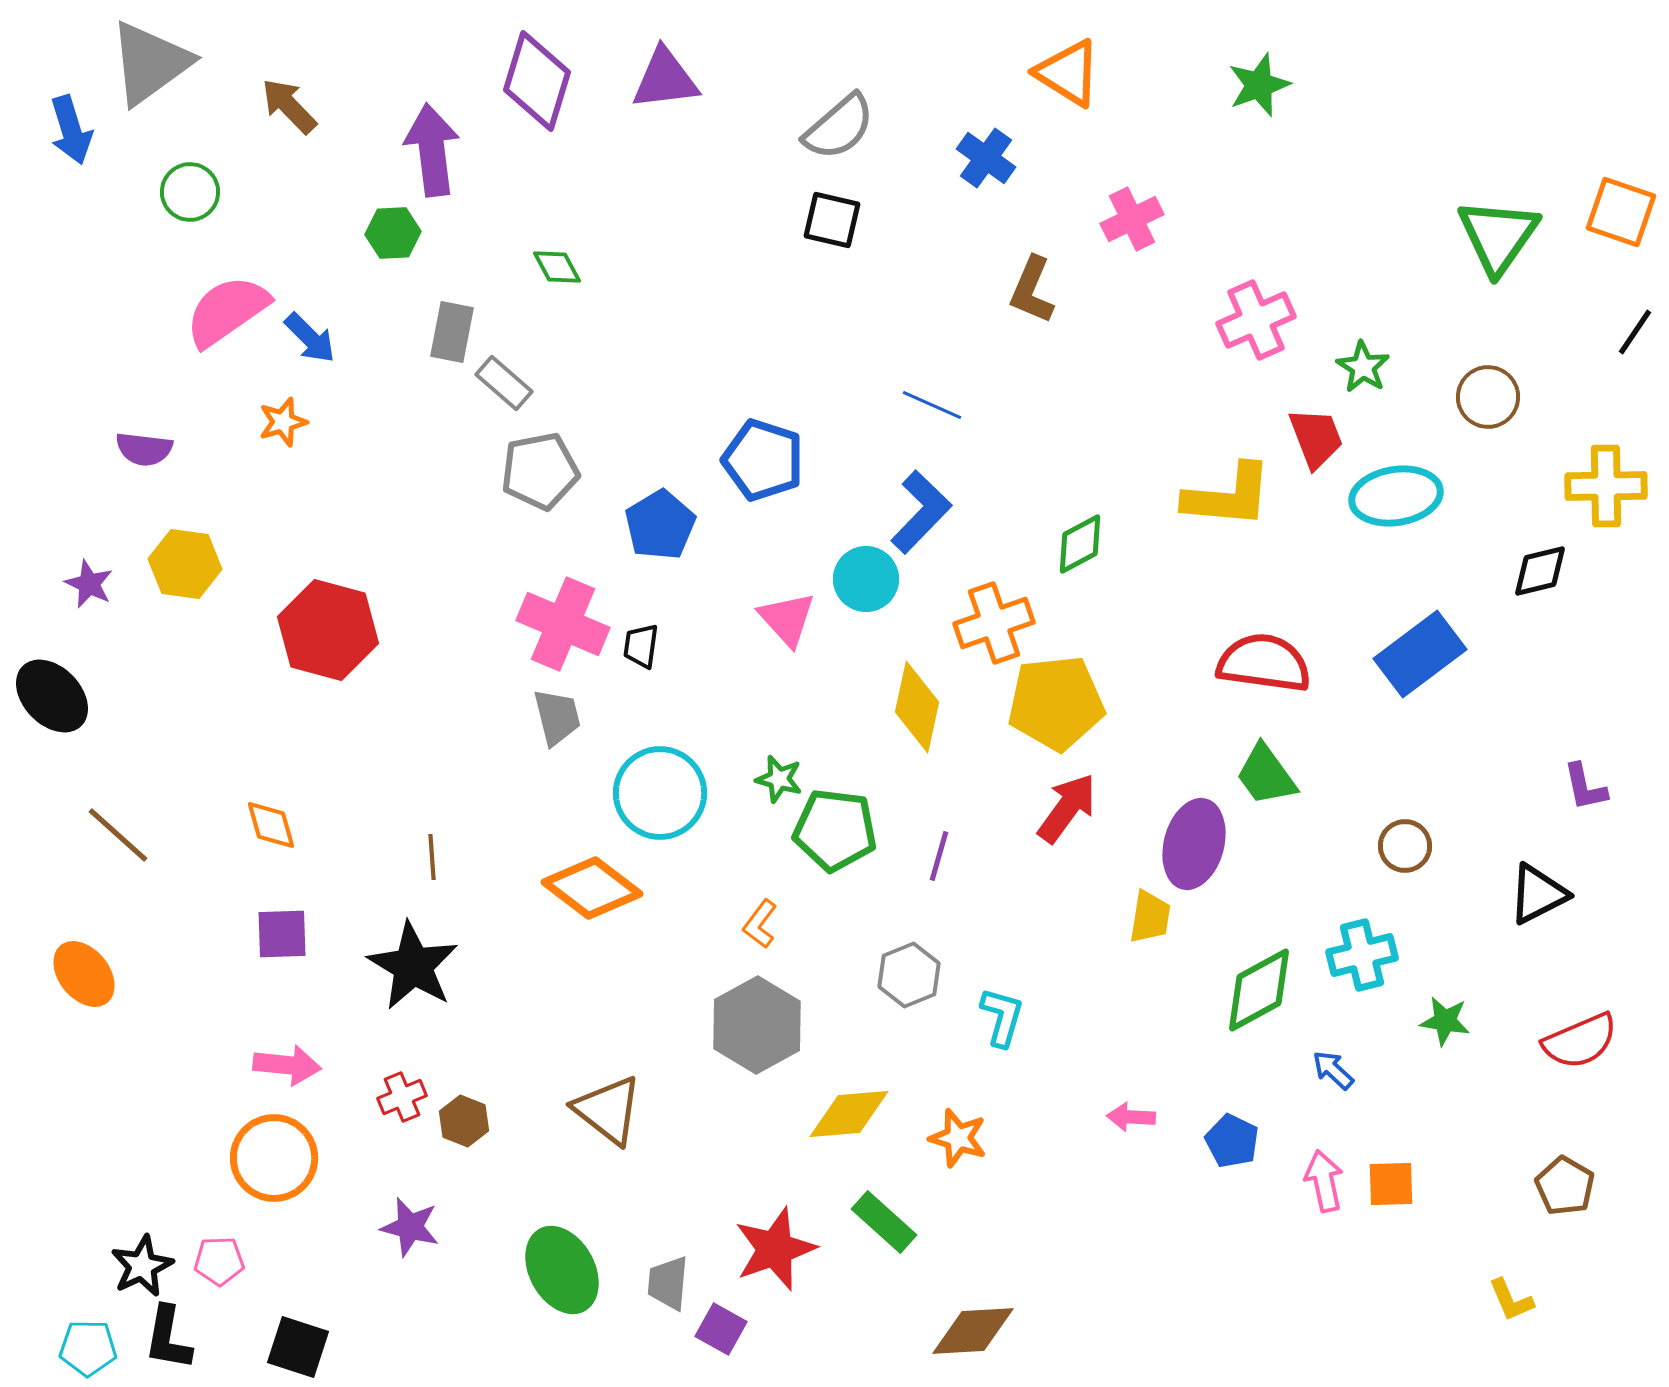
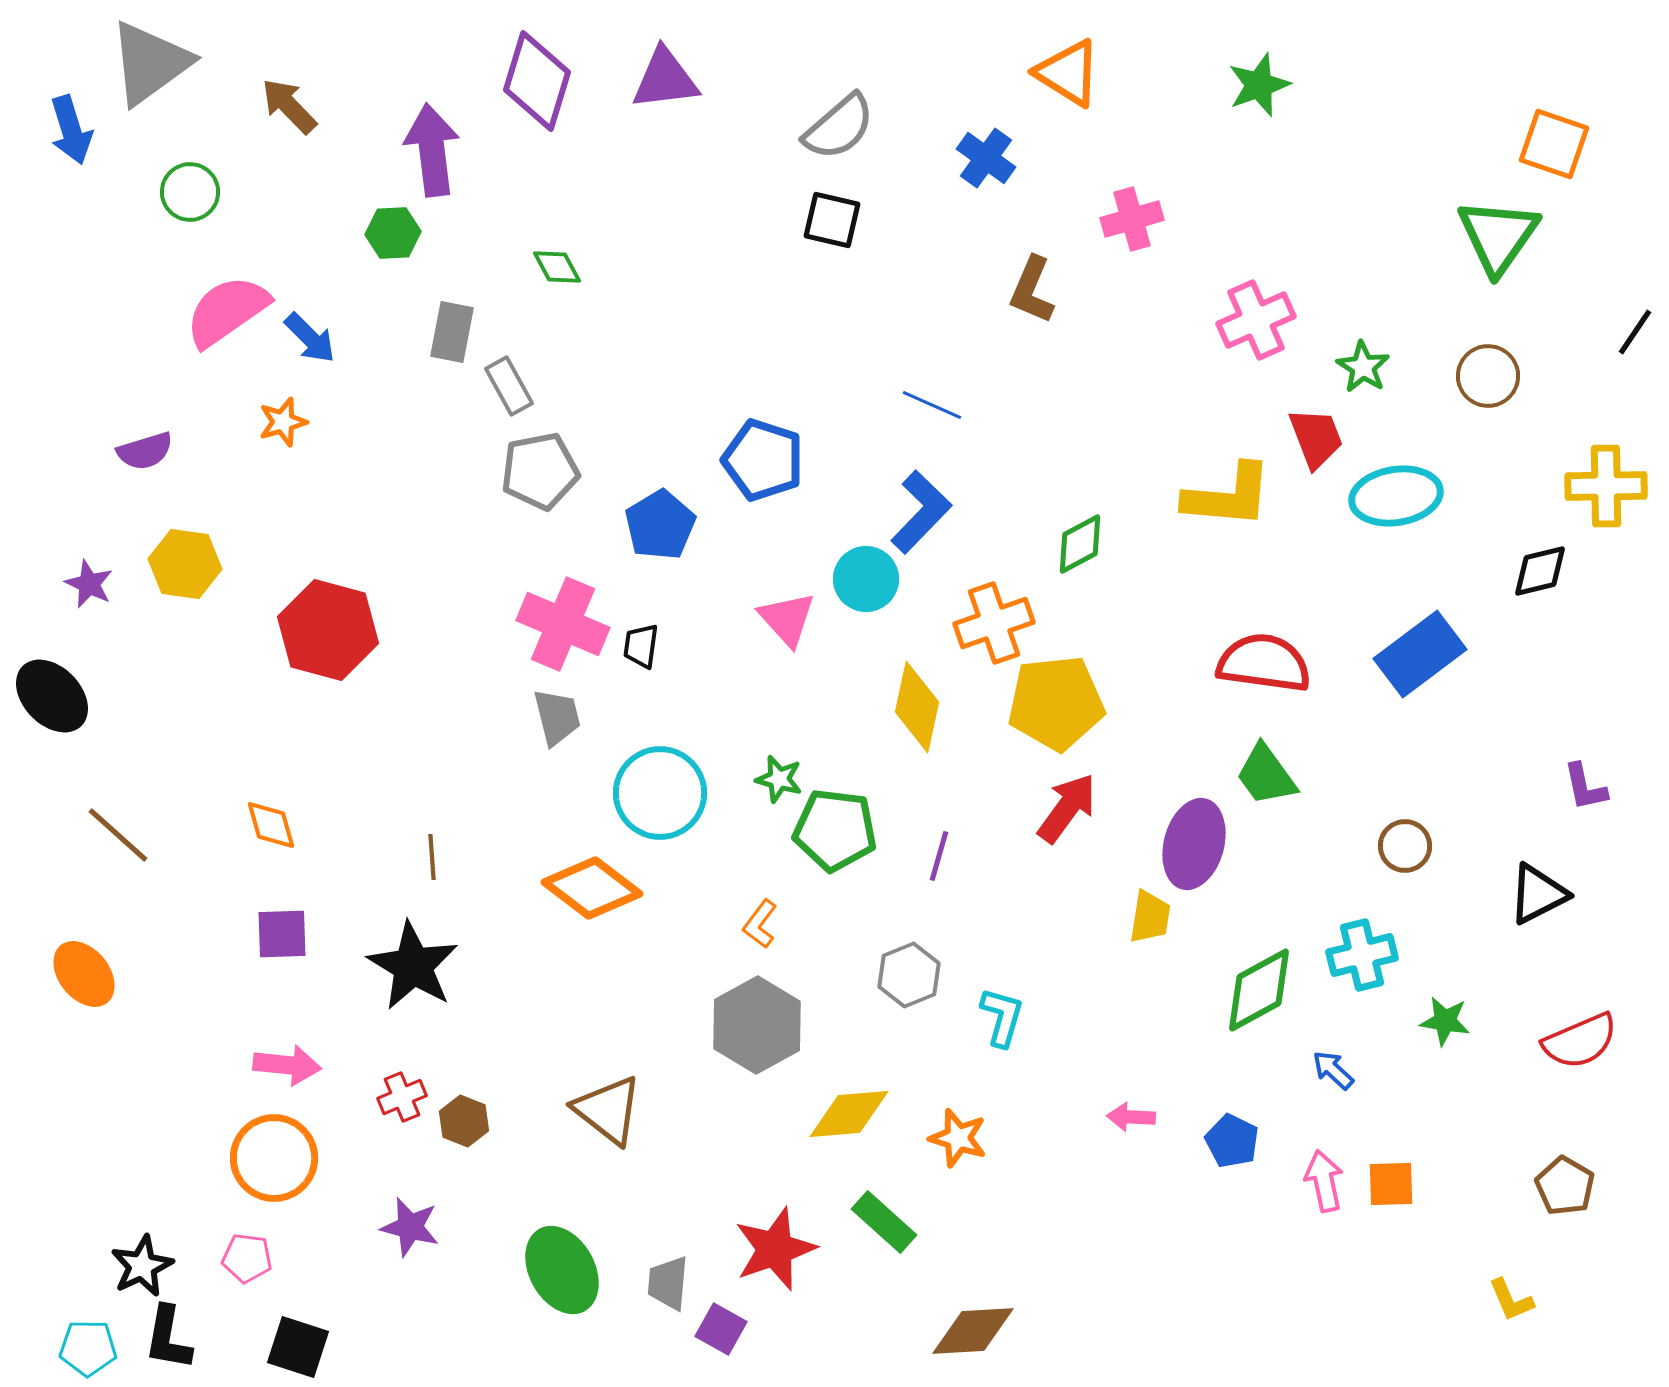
orange square at (1621, 212): moved 67 px left, 68 px up
pink cross at (1132, 219): rotated 10 degrees clockwise
gray rectangle at (504, 383): moved 5 px right, 3 px down; rotated 20 degrees clockwise
brown circle at (1488, 397): moved 21 px up
purple semicircle at (144, 449): moved 1 px right, 2 px down; rotated 24 degrees counterclockwise
pink pentagon at (219, 1261): moved 28 px right, 3 px up; rotated 9 degrees clockwise
